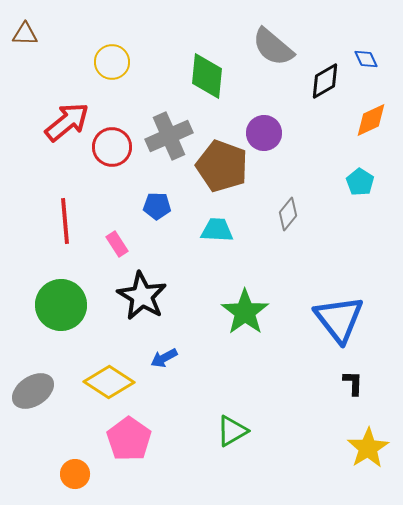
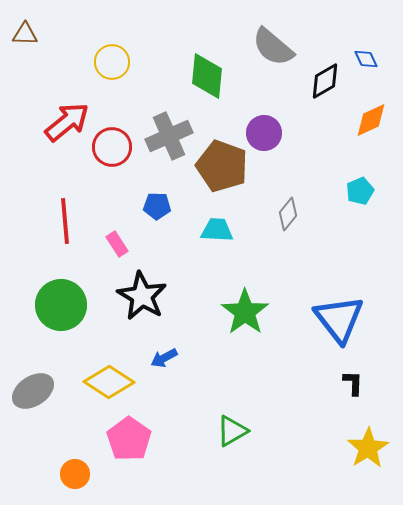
cyan pentagon: moved 9 px down; rotated 16 degrees clockwise
